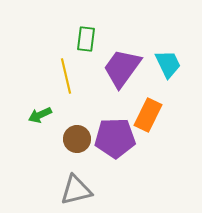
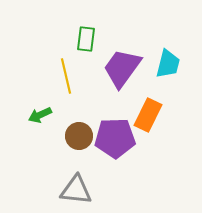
cyan trapezoid: rotated 40 degrees clockwise
brown circle: moved 2 px right, 3 px up
gray triangle: rotated 20 degrees clockwise
